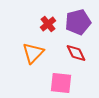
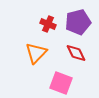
red cross: rotated 28 degrees counterclockwise
orange triangle: moved 3 px right
pink square: rotated 15 degrees clockwise
